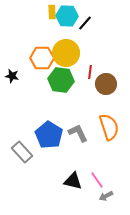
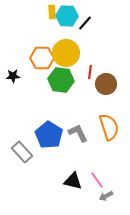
black star: moved 1 px right; rotated 16 degrees counterclockwise
